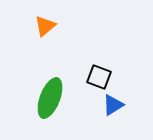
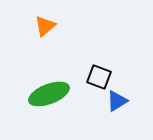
green ellipse: moved 1 px left, 4 px up; rotated 48 degrees clockwise
blue triangle: moved 4 px right, 4 px up
